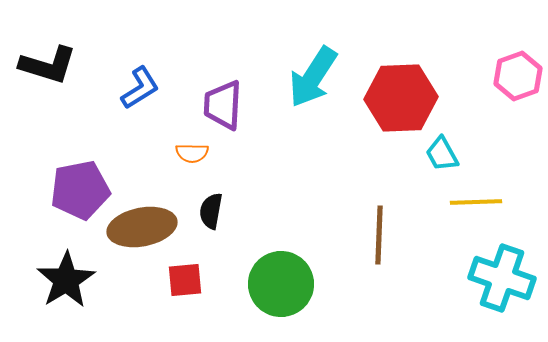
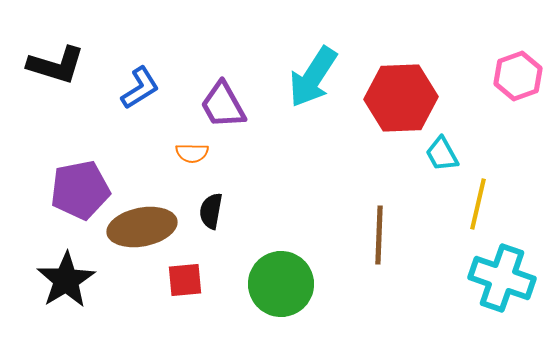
black L-shape: moved 8 px right
purple trapezoid: rotated 32 degrees counterclockwise
yellow line: moved 2 px right, 2 px down; rotated 75 degrees counterclockwise
